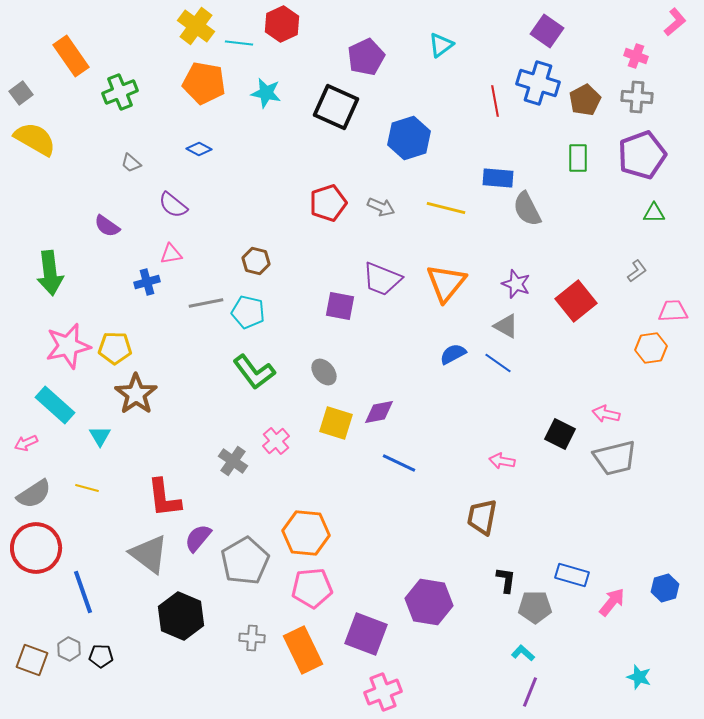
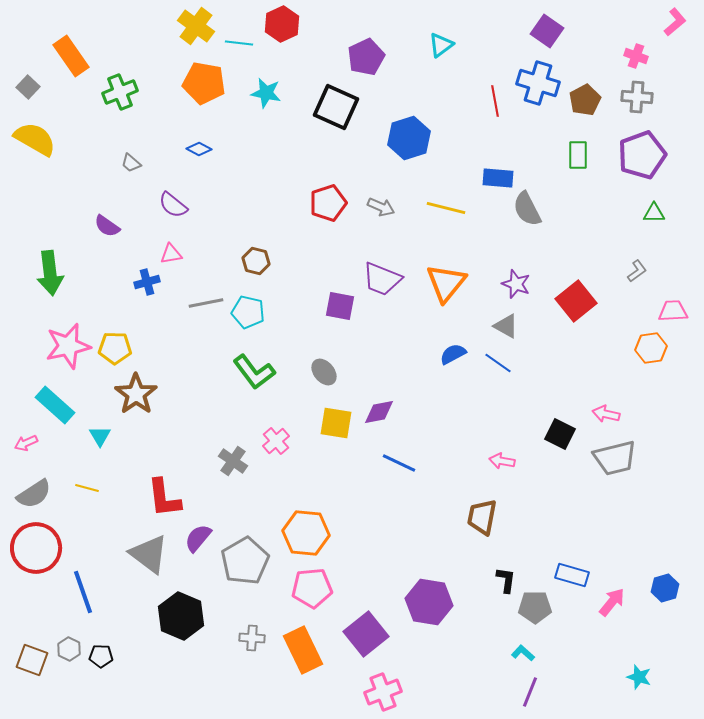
gray square at (21, 93): moved 7 px right, 6 px up; rotated 10 degrees counterclockwise
green rectangle at (578, 158): moved 3 px up
yellow square at (336, 423): rotated 8 degrees counterclockwise
purple square at (366, 634): rotated 30 degrees clockwise
